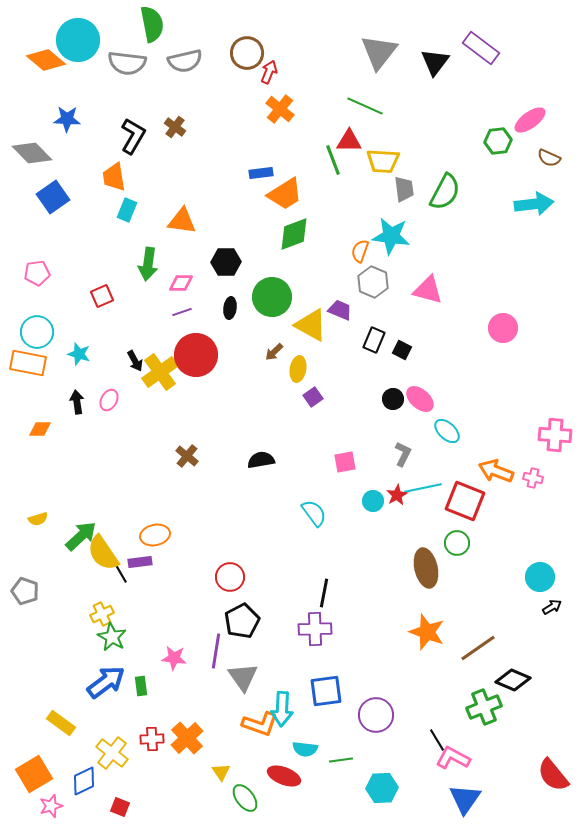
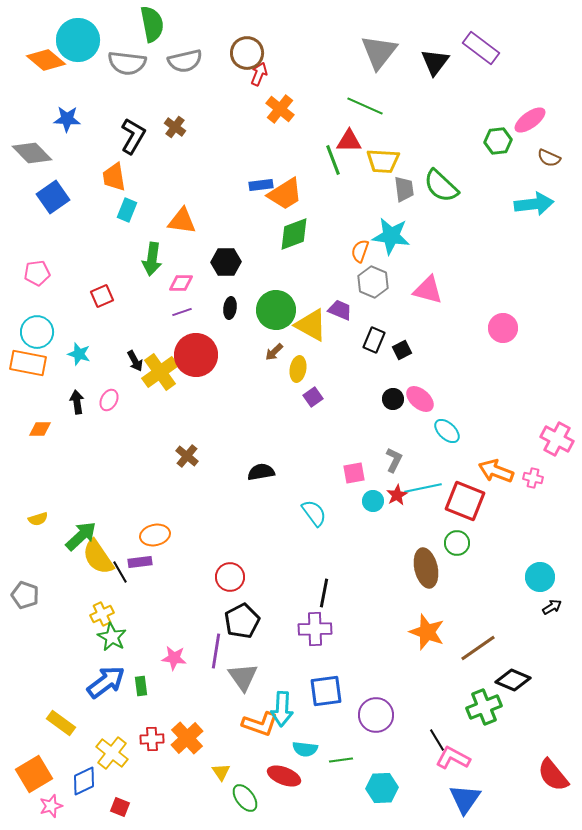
red arrow at (269, 72): moved 10 px left, 2 px down
blue rectangle at (261, 173): moved 12 px down
green semicircle at (445, 192): moved 4 px left, 6 px up; rotated 105 degrees clockwise
green arrow at (148, 264): moved 4 px right, 5 px up
green circle at (272, 297): moved 4 px right, 13 px down
black square at (402, 350): rotated 36 degrees clockwise
pink cross at (555, 435): moved 2 px right, 4 px down; rotated 24 degrees clockwise
gray L-shape at (403, 454): moved 9 px left, 6 px down
black semicircle at (261, 460): moved 12 px down
pink square at (345, 462): moved 9 px right, 11 px down
yellow semicircle at (103, 553): moved 5 px left, 4 px down
gray pentagon at (25, 591): moved 4 px down
